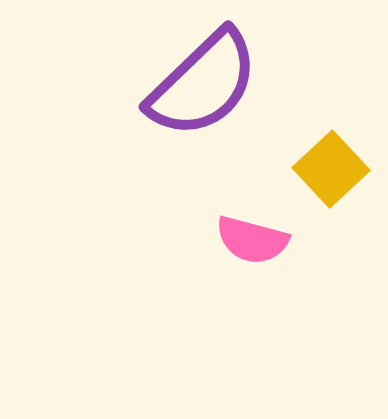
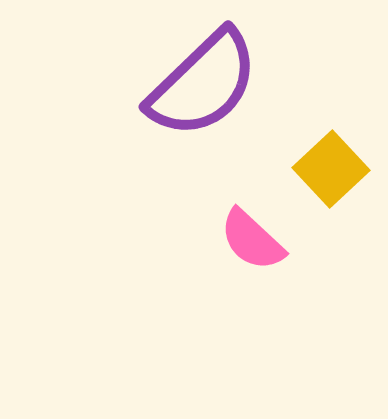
pink semicircle: rotated 28 degrees clockwise
